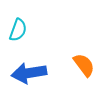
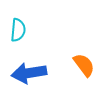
cyan semicircle: rotated 15 degrees counterclockwise
